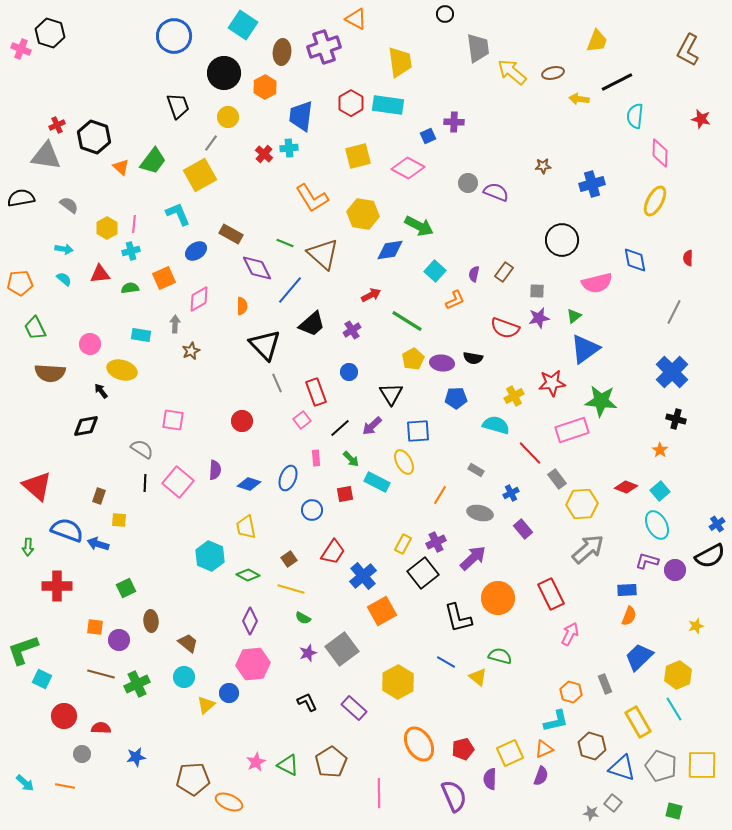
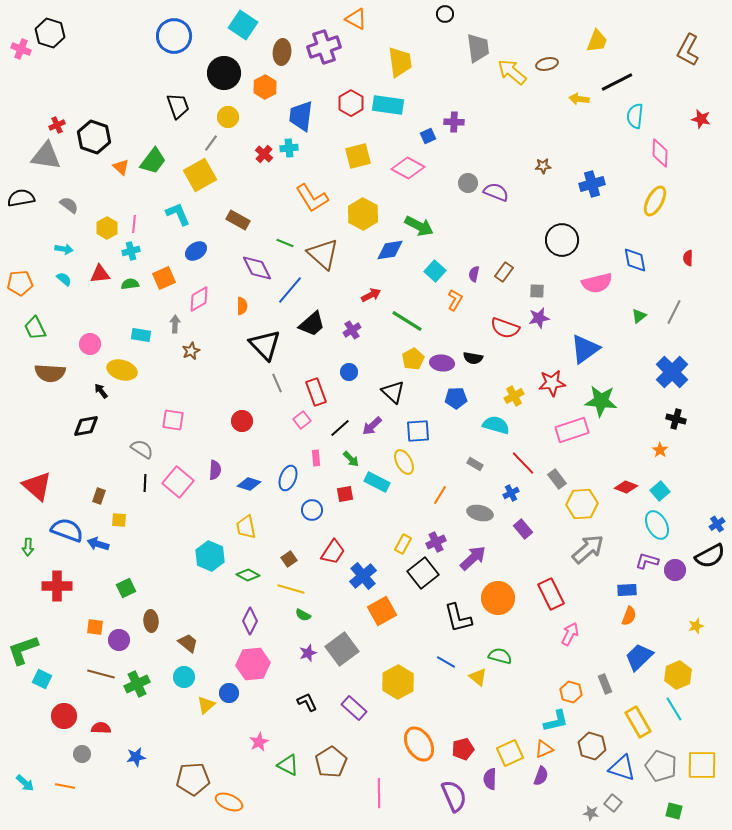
brown ellipse at (553, 73): moved 6 px left, 9 px up
yellow hexagon at (363, 214): rotated 20 degrees clockwise
brown rectangle at (231, 234): moved 7 px right, 14 px up
green semicircle at (130, 288): moved 4 px up
orange L-shape at (455, 300): rotated 35 degrees counterclockwise
green triangle at (574, 316): moved 65 px right
black triangle at (391, 394): moved 2 px right, 2 px up; rotated 15 degrees counterclockwise
red line at (530, 453): moved 7 px left, 10 px down
gray rectangle at (476, 470): moved 1 px left, 6 px up
green semicircle at (303, 618): moved 3 px up
pink star at (256, 762): moved 3 px right, 20 px up
